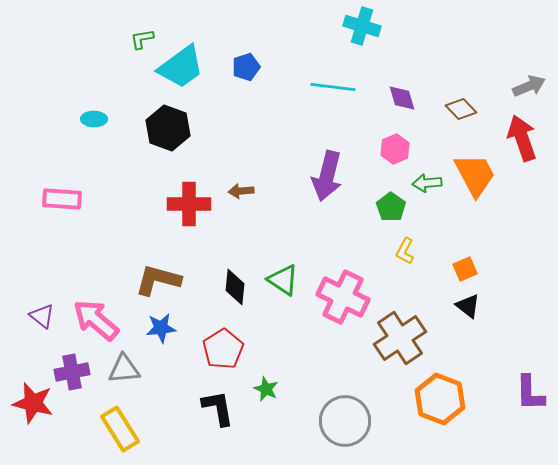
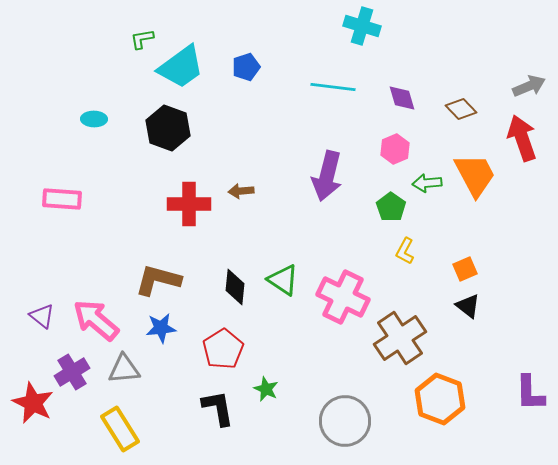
purple cross: rotated 20 degrees counterclockwise
red star: rotated 12 degrees clockwise
